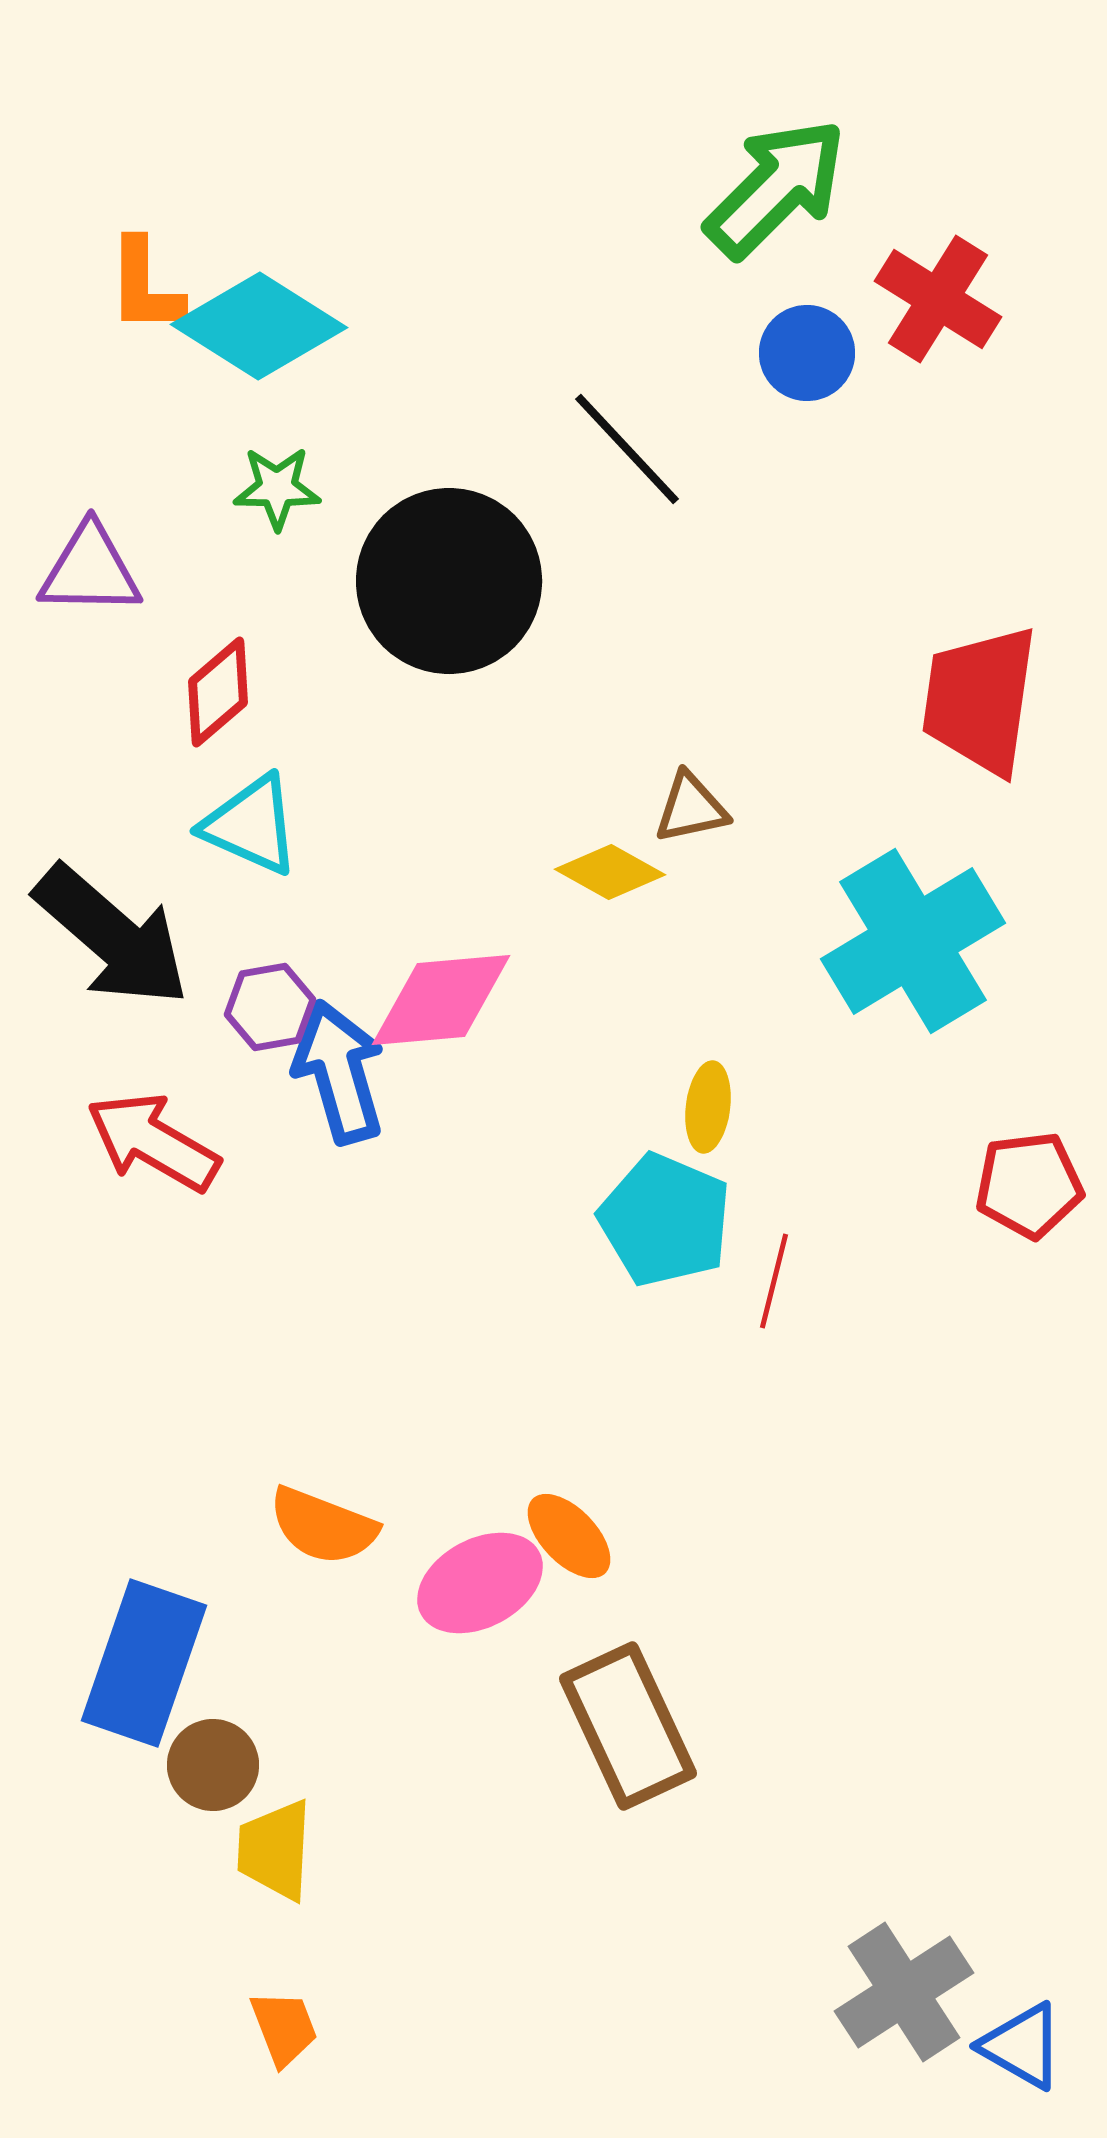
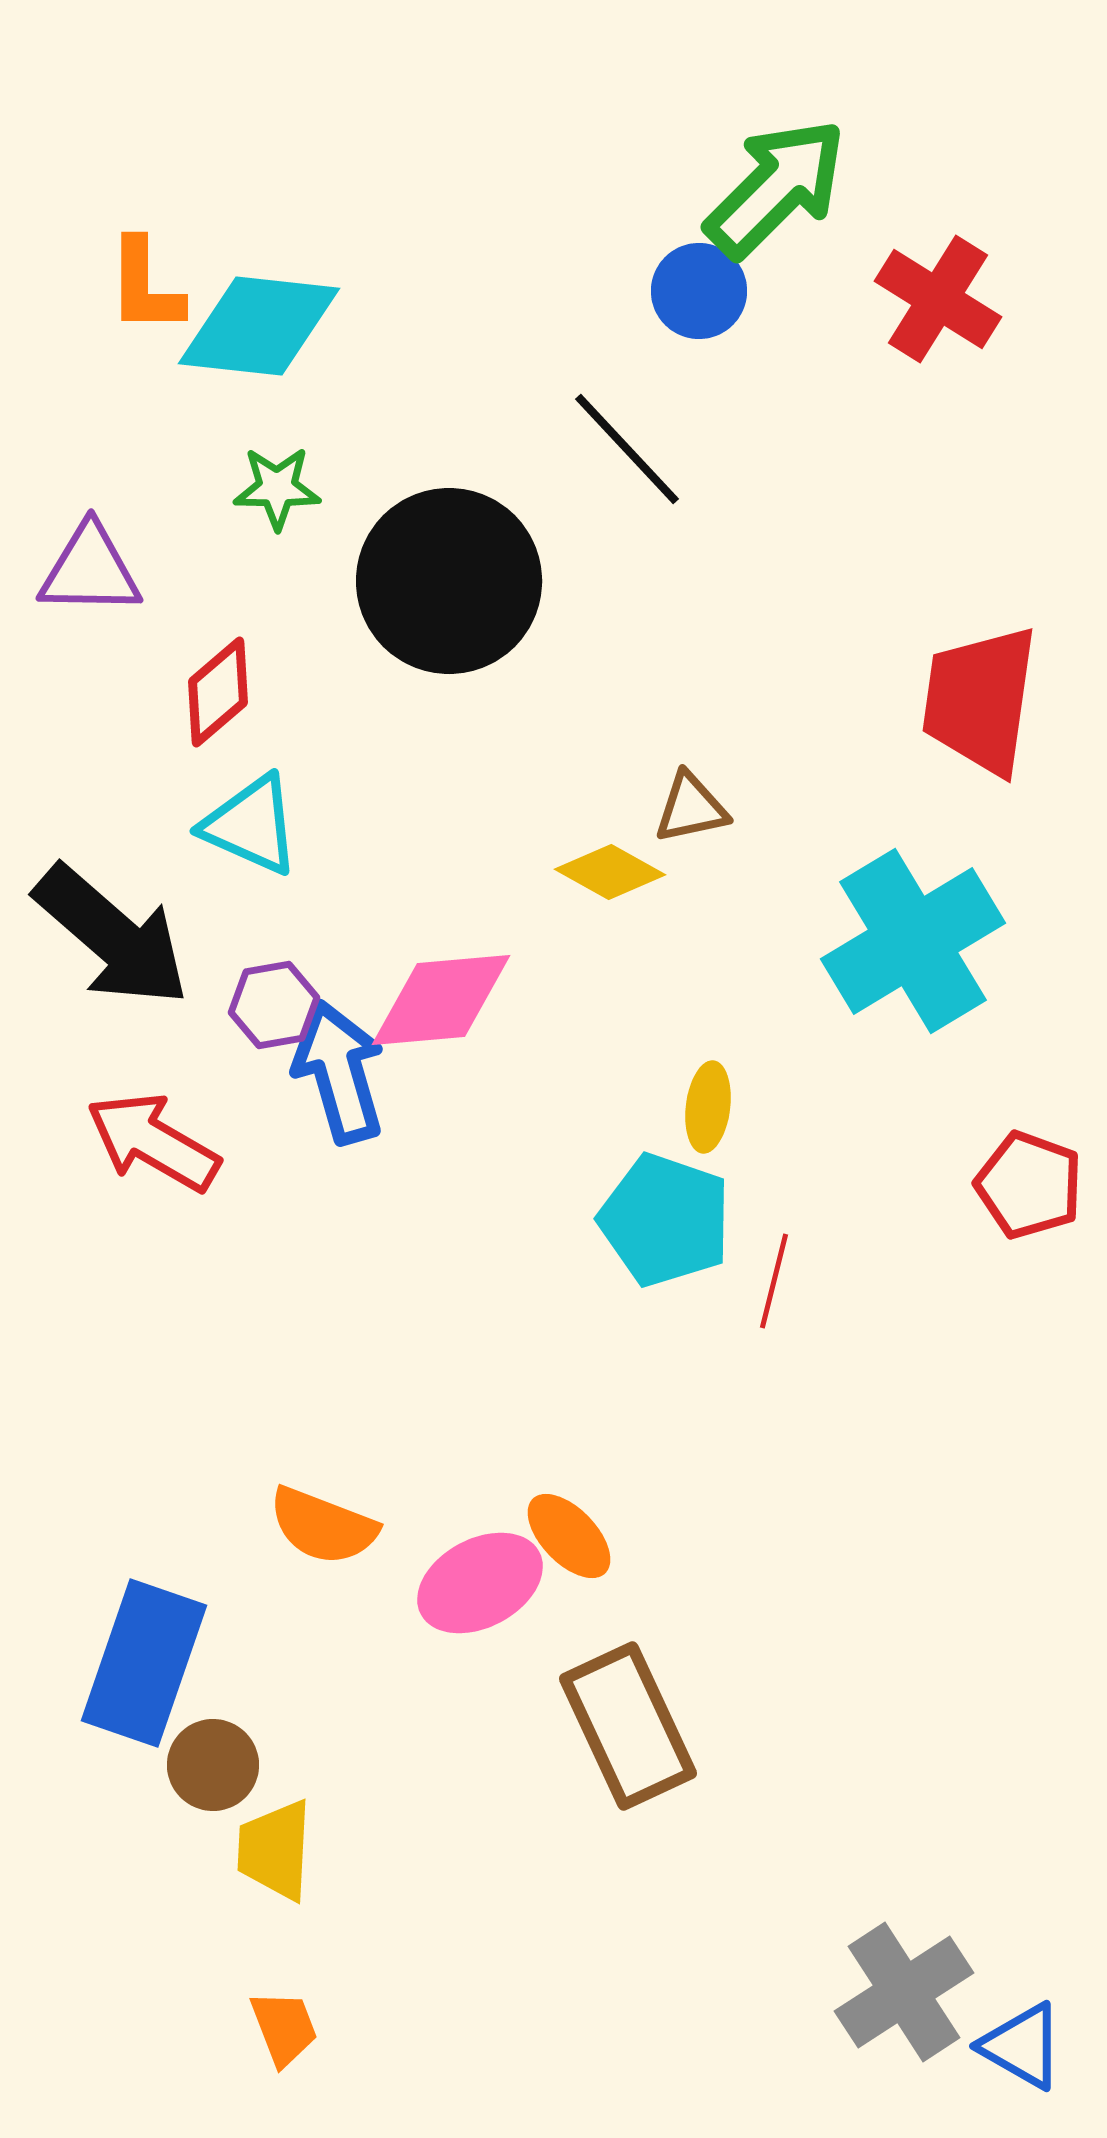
cyan diamond: rotated 26 degrees counterclockwise
blue circle: moved 108 px left, 62 px up
purple hexagon: moved 4 px right, 2 px up
red pentagon: rotated 27 degrees clockwise
cyan pentagon: rotated 4 degrees counterclockwise
